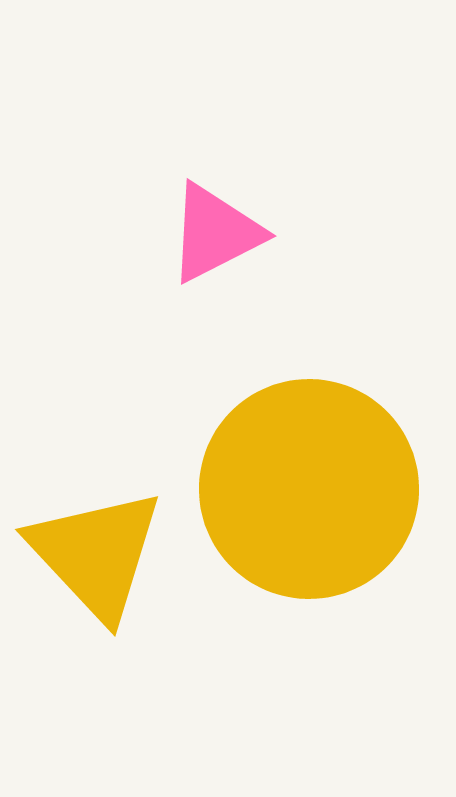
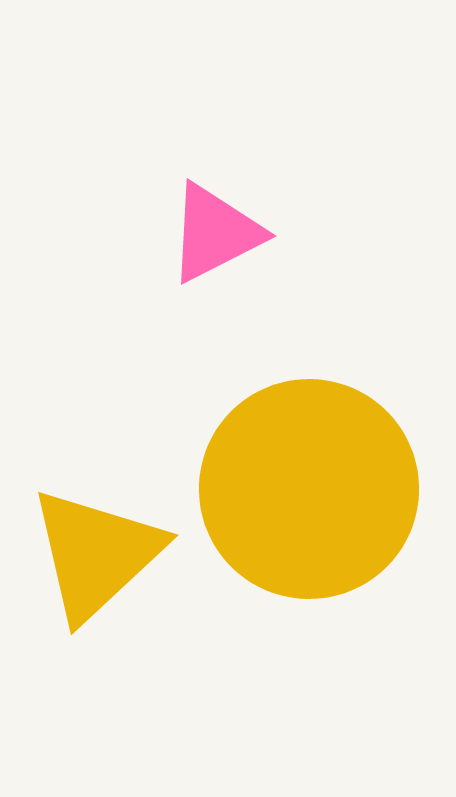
yellow triangle: rotated 30 degrees clockwise
